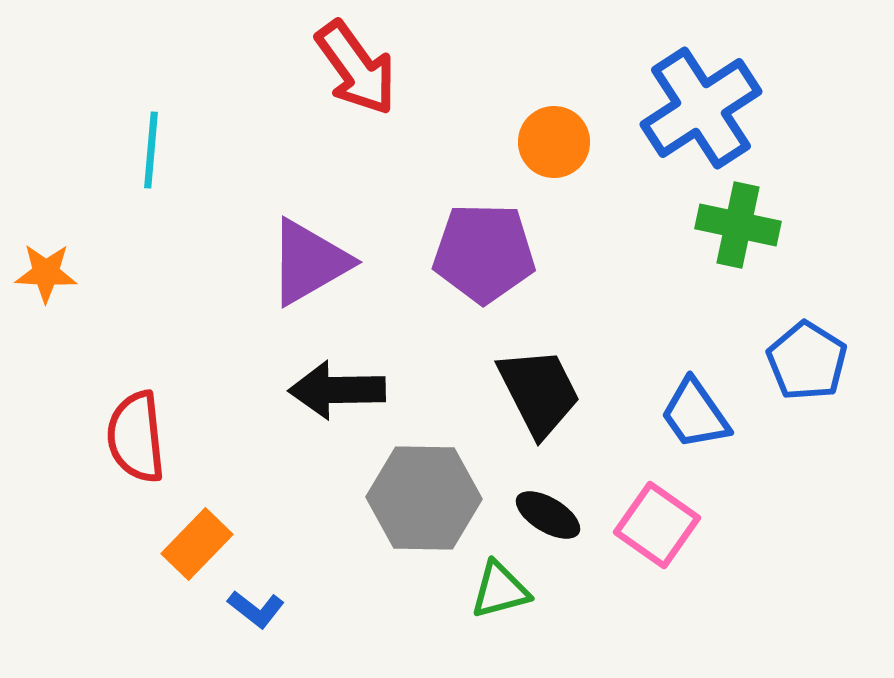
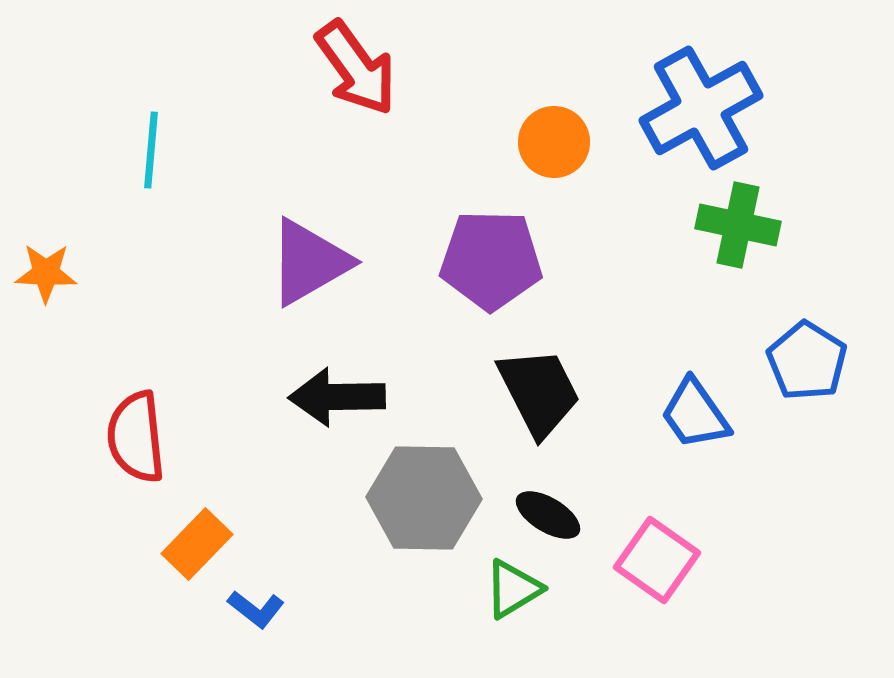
blue cross: rotated 4 degrees clockwise
purple pentagon: moved 7 px right, 7 px down
black arrow: moved 7 px down
pink square: moved 35 px down
green triangle: moved 13 px right, 1 px up; rotated 16 degrees counterclockwise
